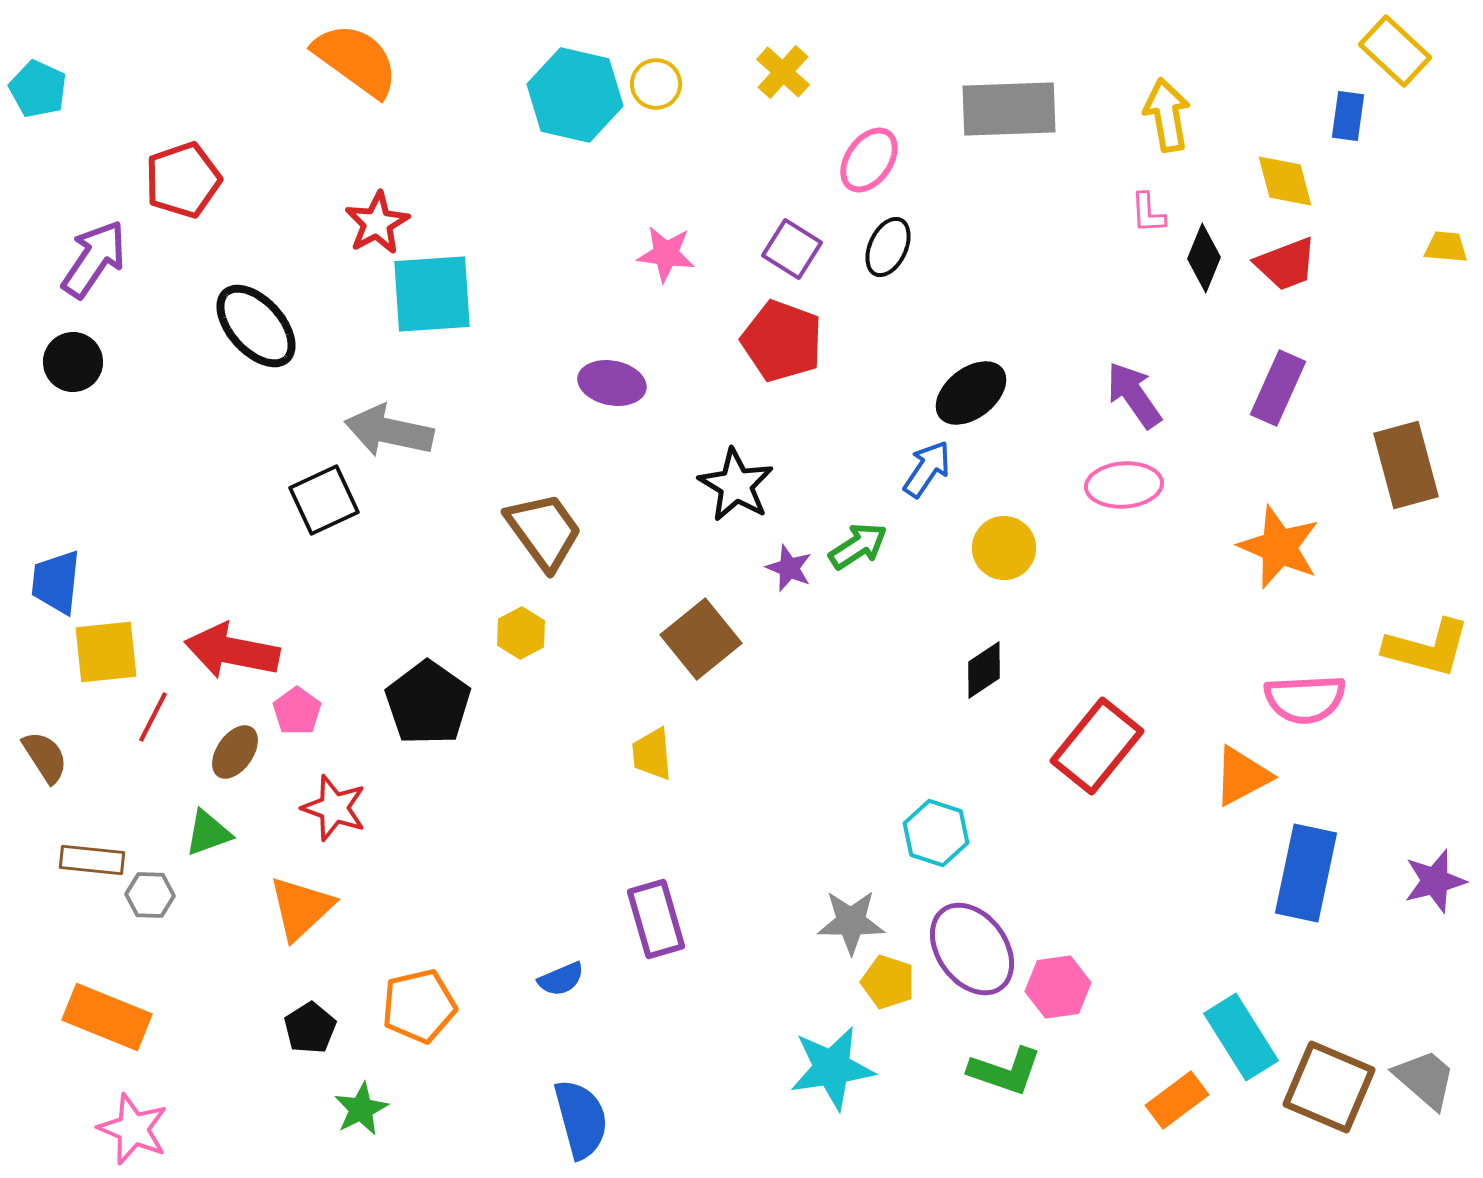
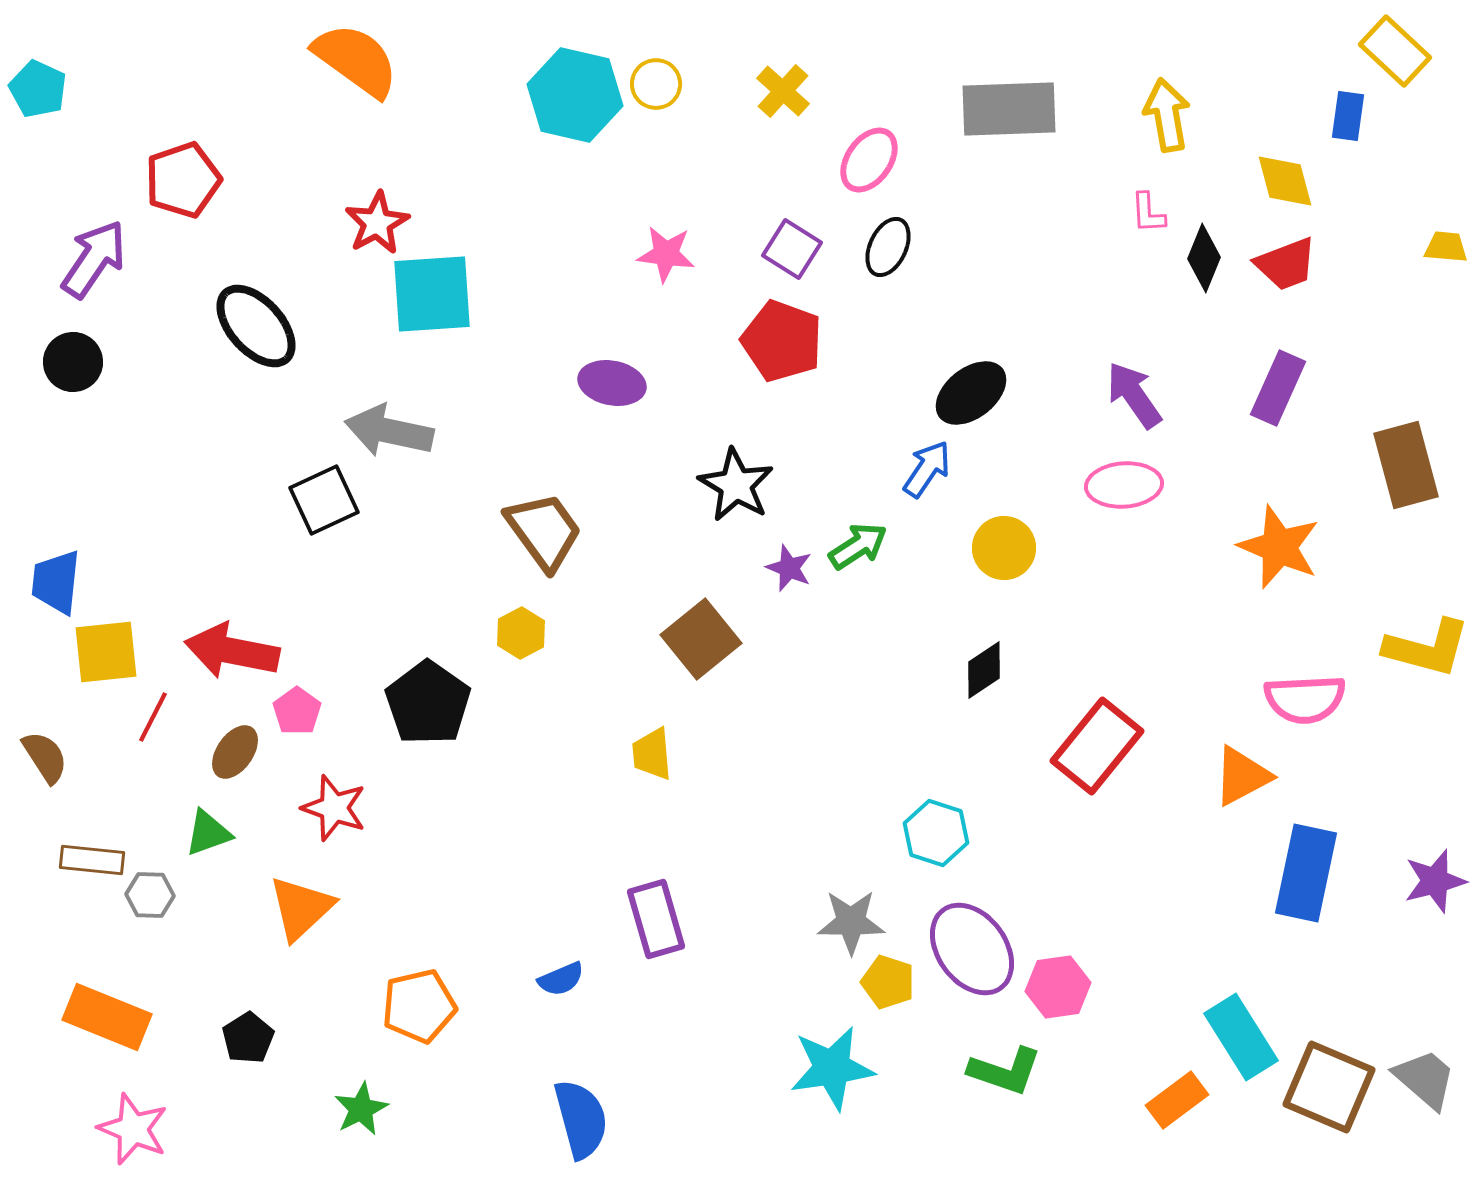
yellow cross at (783, 72): moved 19 px down
black pentagon at (310, 1028): moved 62 px left, 10 px down
